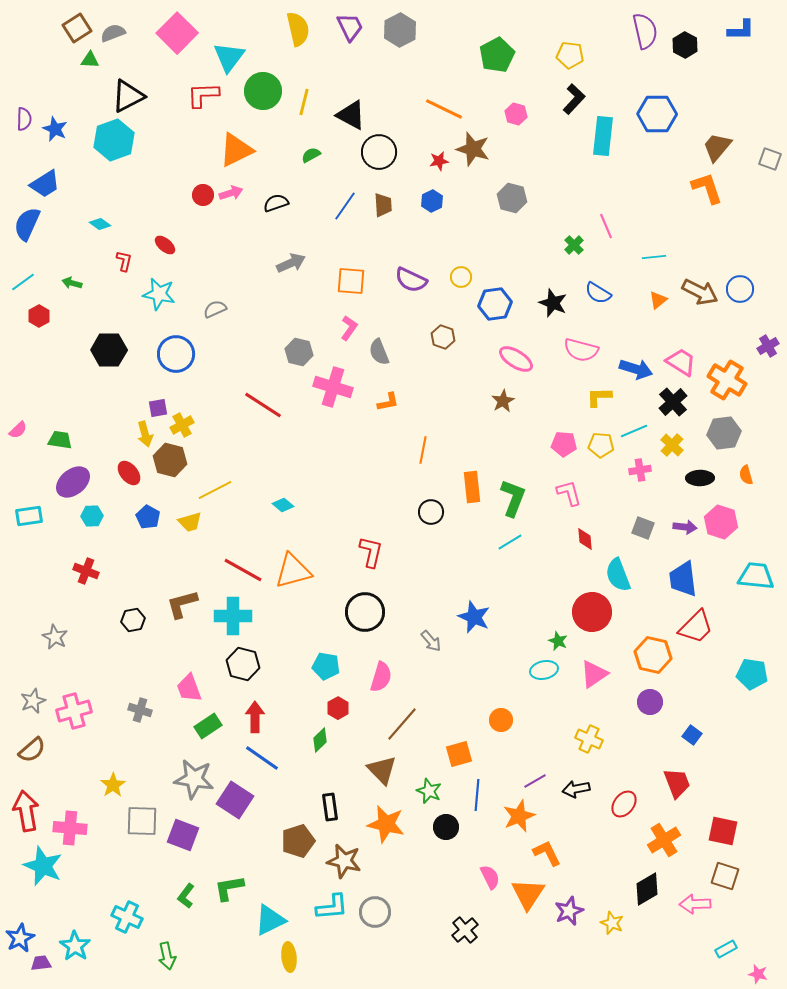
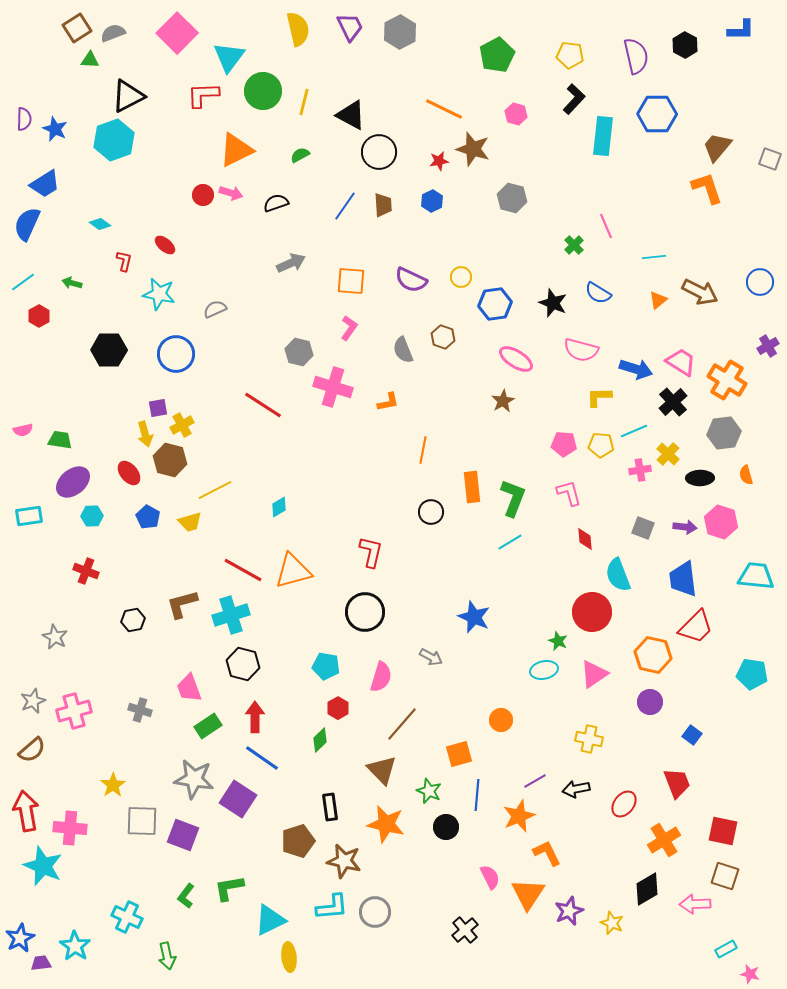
gray hexagon at (400, 30): moved 2 px down
purple semicircle at (645, 31): moved 9 px left, 25 px down
green semicircle at (311, 155): moved 11 px left
pink arrow at (231, 193): rotated 35 degrees clockwise
blue circle at (740, 289): moved 20 px right, 7 px up
gray semicircle at (379, 352): moved 24 px right, 2 px up
pink semicircle at (18, 430): moved 5 px right; rotated 30 degrees clockwise
yellow cross at (672, 445): moved 4 px left, 9 px down
cyan diamond at (283, 505): moved 4 px left, 2 px down; rotated 70 degrees counterclockwise
cyan cross at (233, 616): moved 2 px left, 1 px up; rotated 18 degrees counterclockwise
gray arrow at (431, 641): moved 16 px down; rotated 20 degrees counterclockwise
yellow cross at (589, 739): rotated 12 degrees counterclockwise
purple square at (235, 800): moved 3 px right, 1 px up
pink star at (758, 974): moved 8 px left
